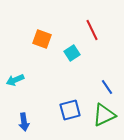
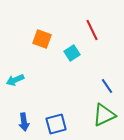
blue line: moved 1 px up
blue square: moved 14 px left, 14 px down
